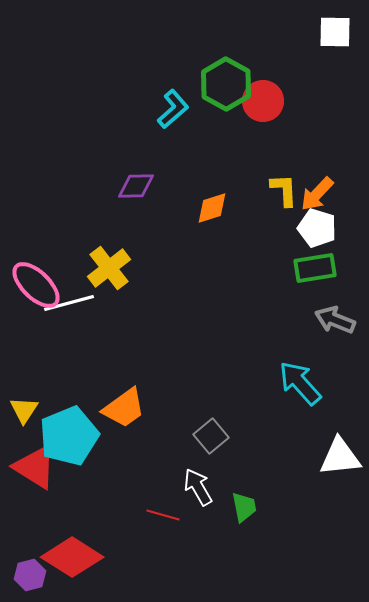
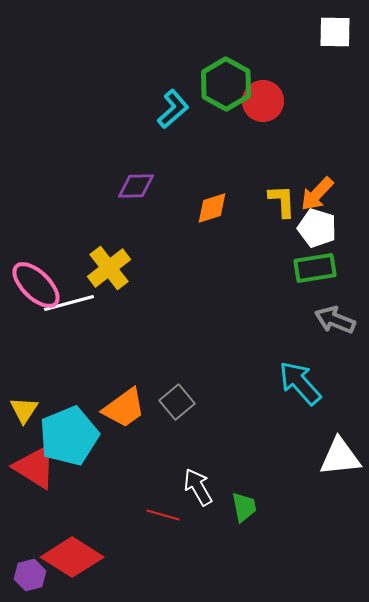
yellow L-shape: moved 2 px left, 11 px down
gray square: moved 34 px left, 34 px up
